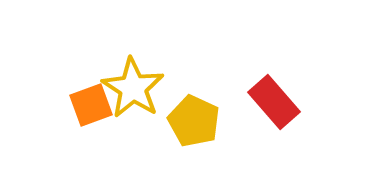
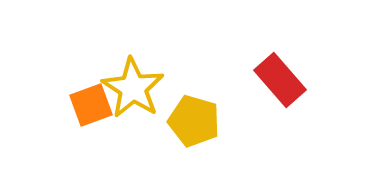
red rectangle: moved 6 px right, 22 px up
yellow pentagon: rotated 9 degrees counterclockwise
